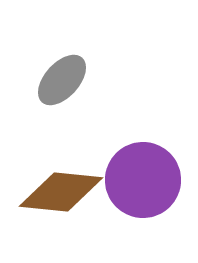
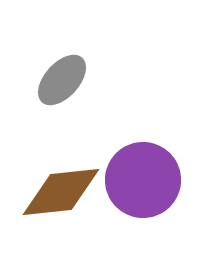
brown diamond: rotated 12 degrees counterclockwise
